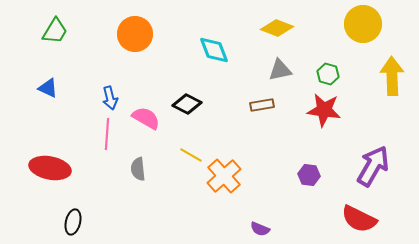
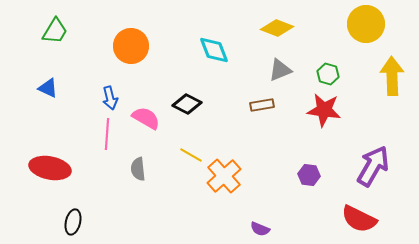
yellow circle: moved 3 px right
orange circle: moved 4 px left, 12 px down
gray triangle: rotated 10 degrees counterclockwise
